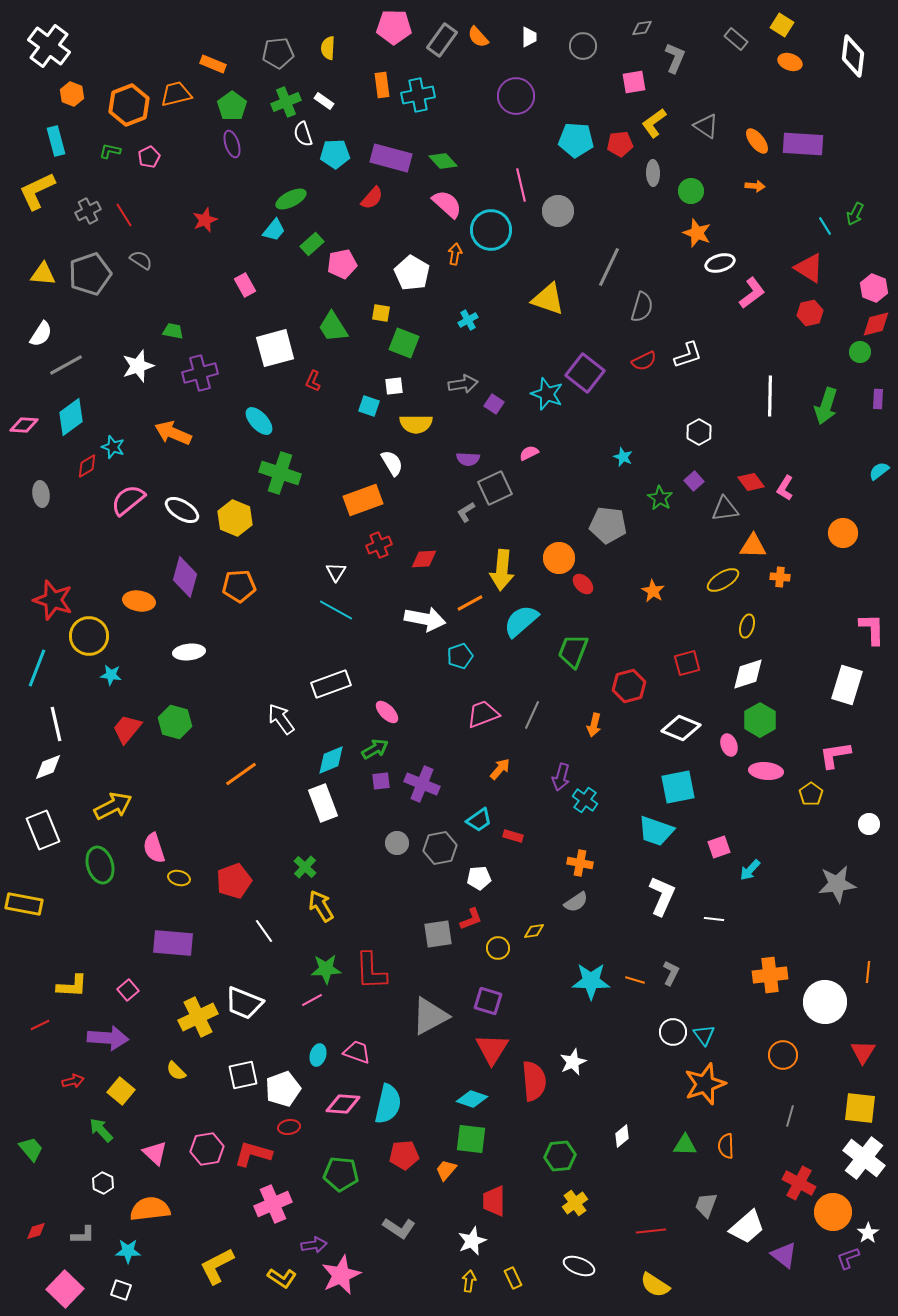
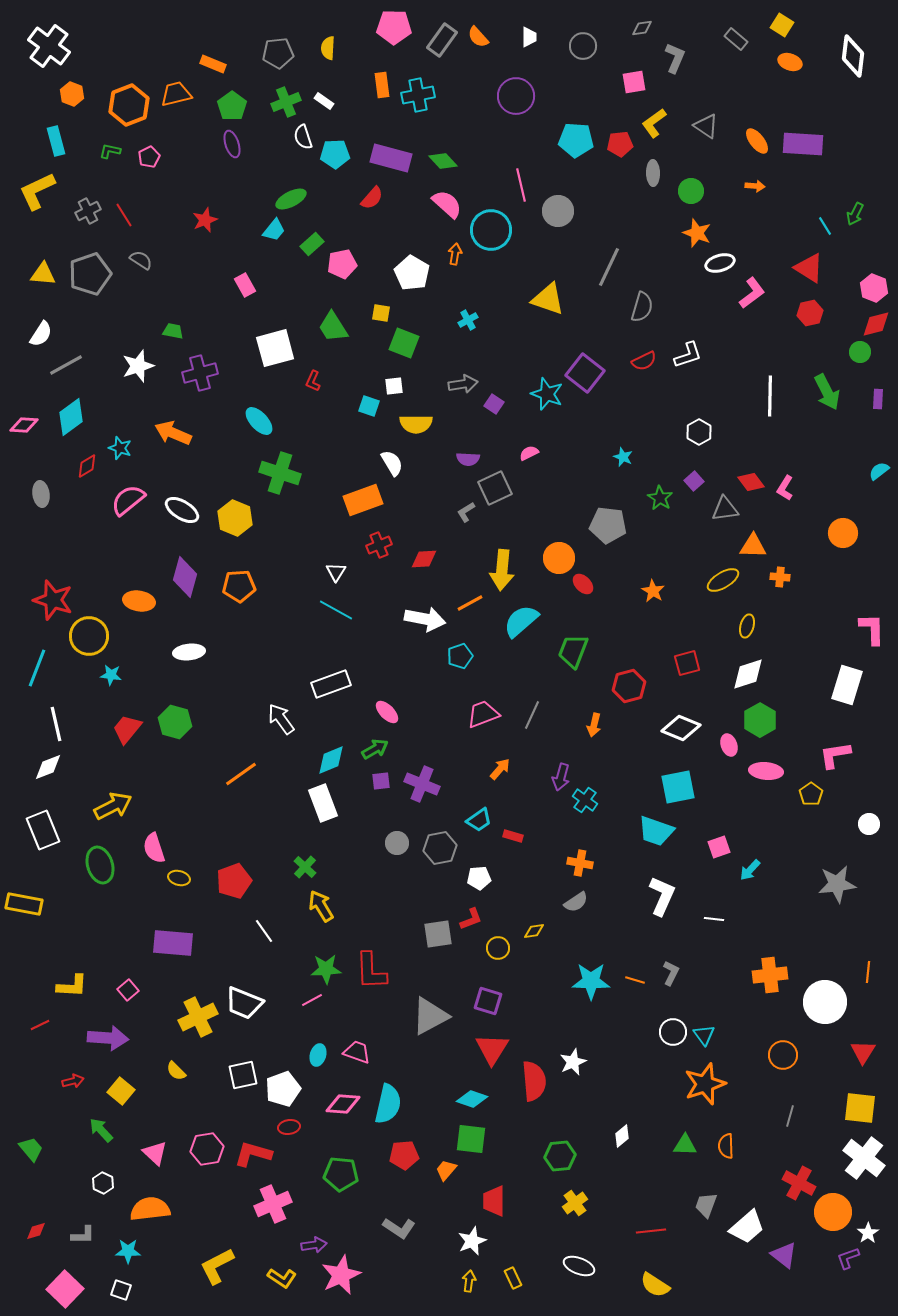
white semicircle at (303, 134): moved 3 px down
green arrow at (826, 406): moved 1 px right, 14 px up; rotated 45 degrees counterclockwise
cyan star at (113, 447): moved 7 px right, 1 px down
